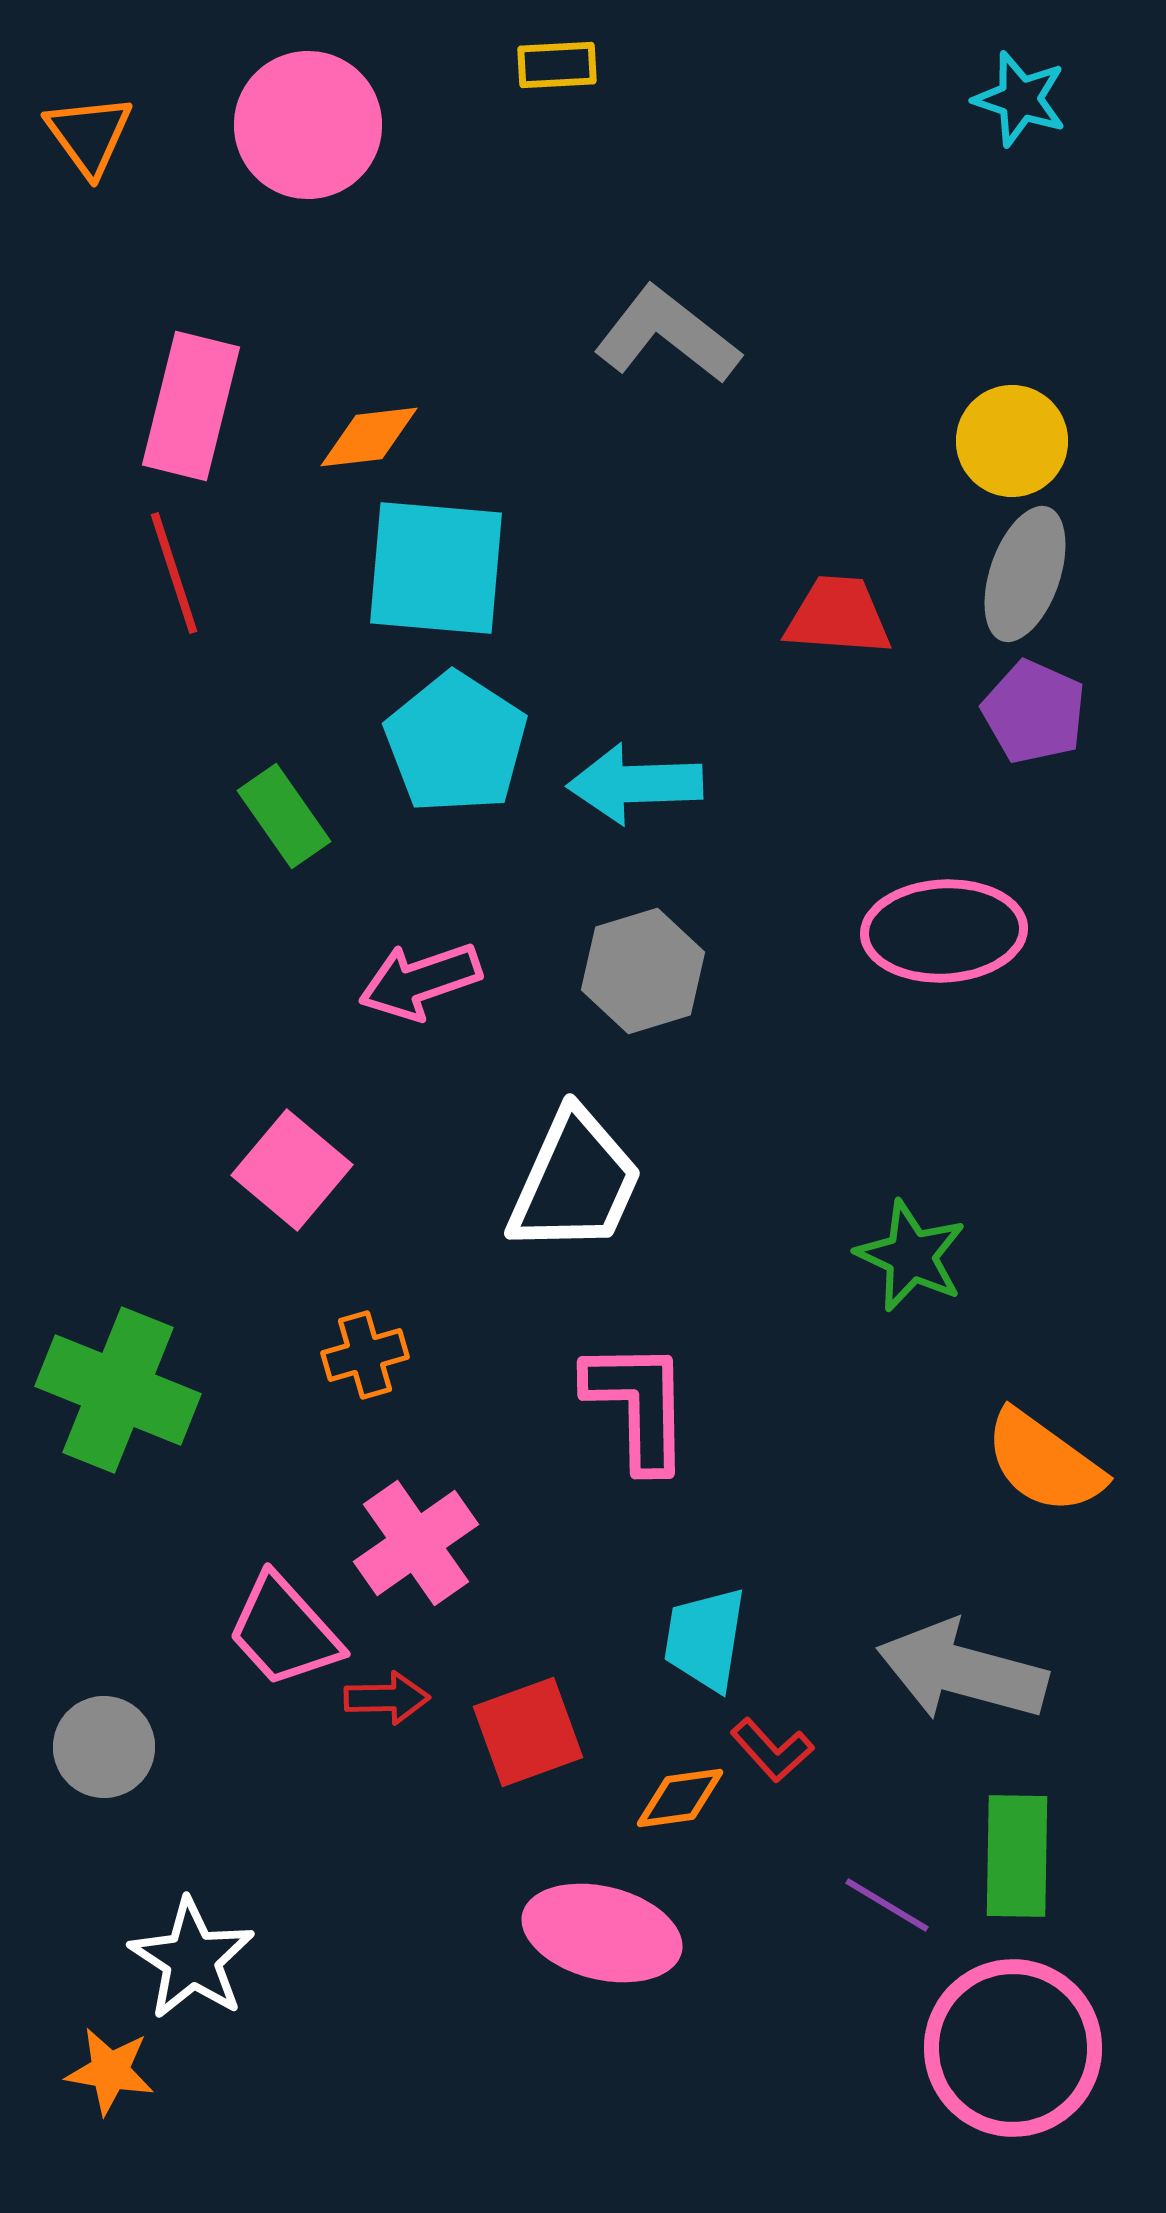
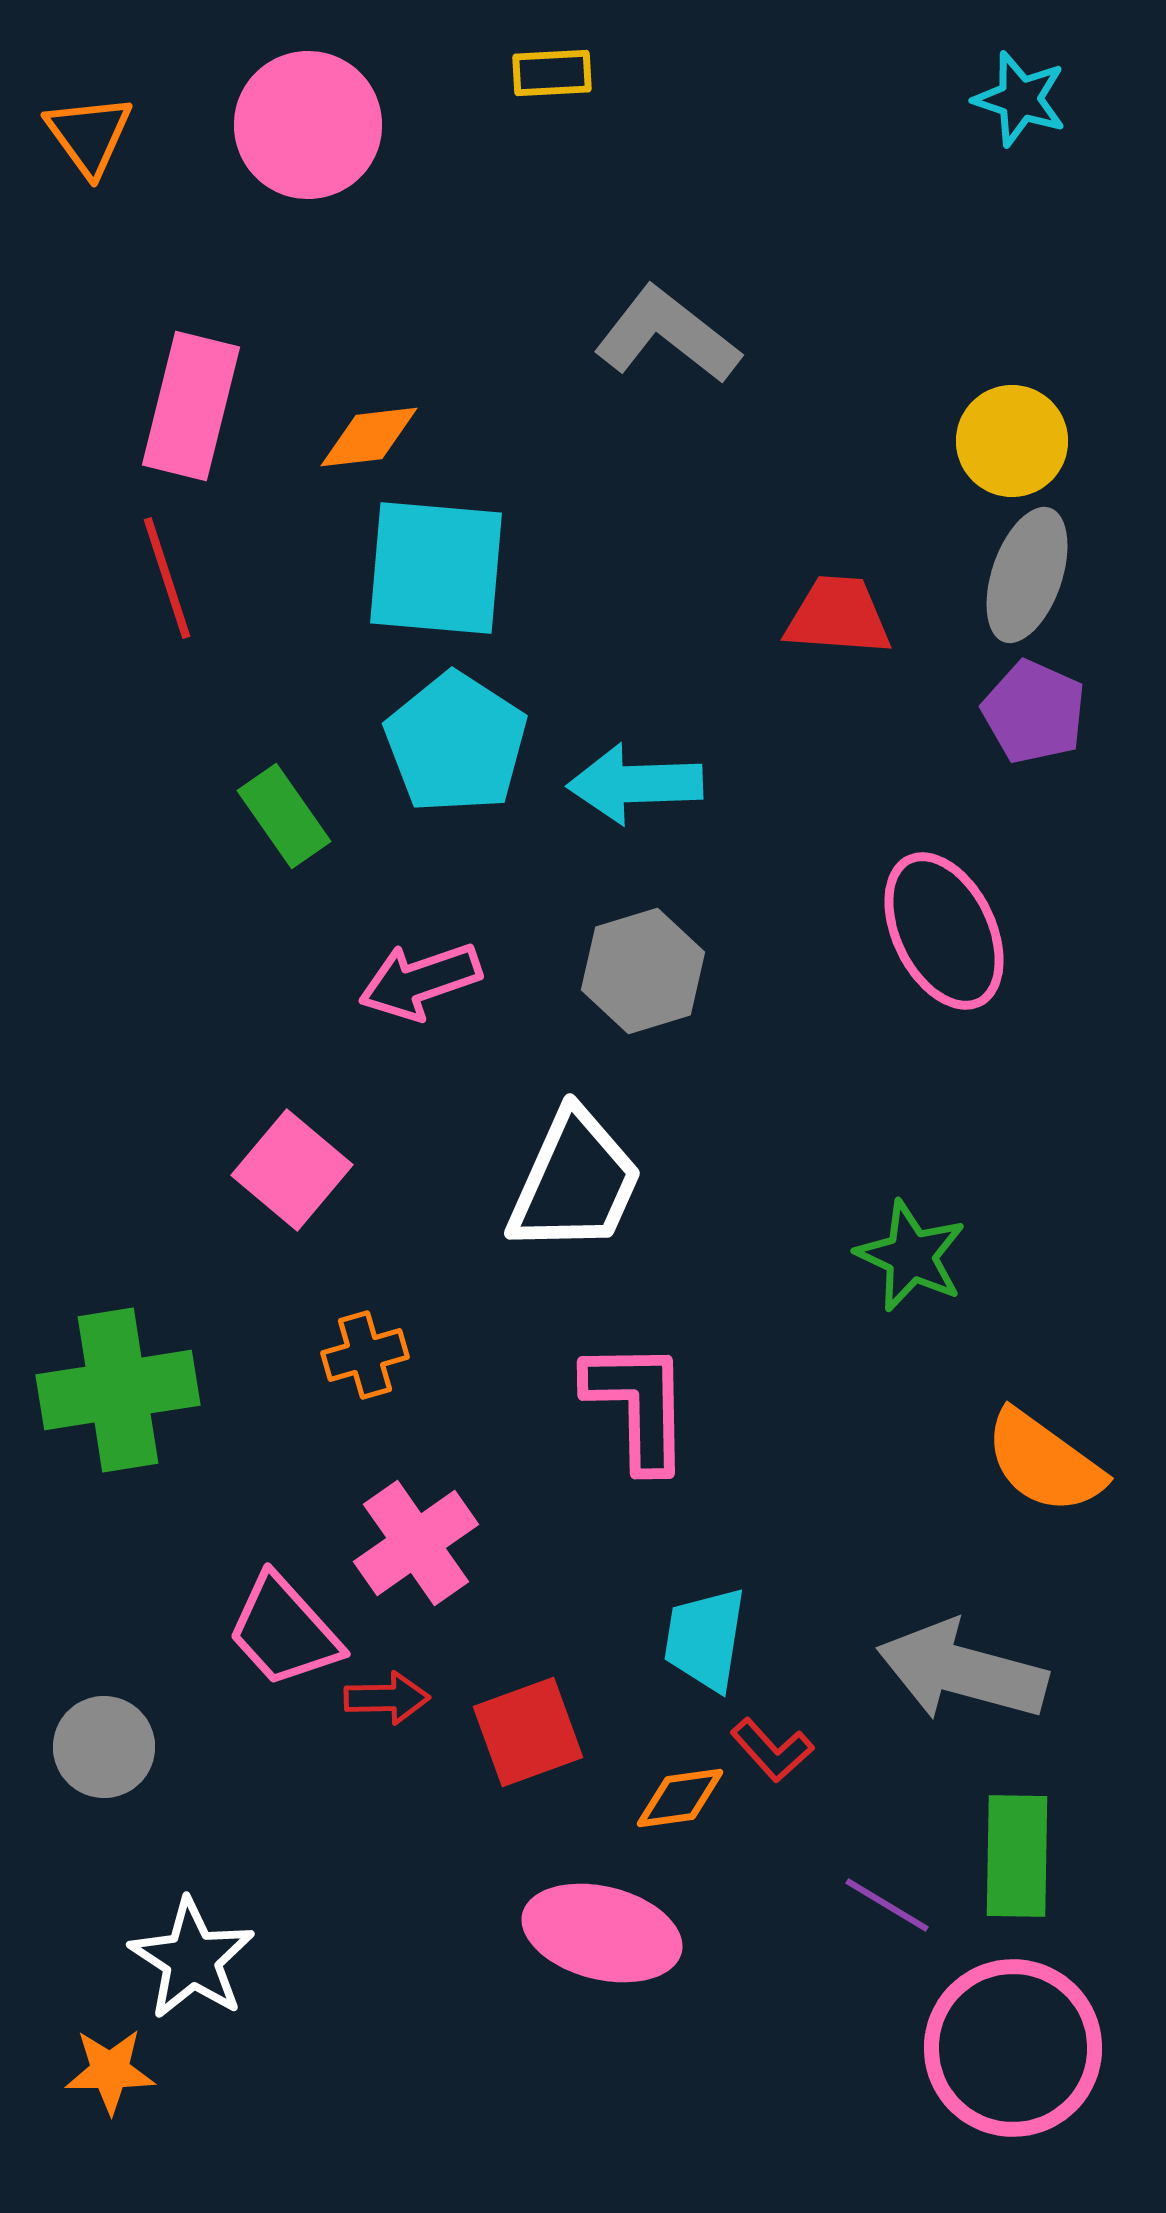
yellow rectangle at (557, 65): moved 5 px left, 8 px down
red line at (174, 573): moved 7 px left, 5 px down
gray ellipse at (1025, 574): moved 2 px right, 1 px down
pink ellipse at (944, 931): rotated 67 degrees clockwise
green cross at (118, 1390): rotated 31 degrees counterclockwise
orange star at (110, 2071): rotated 10 degrees counterclockwise
